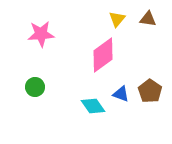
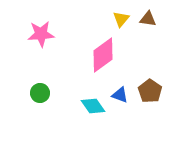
yellow triangle: moved 4 px right
green circle: moved 5 px right, 6 px down
blue triangle: moved 1 px left, 1 px down
